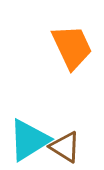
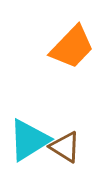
orange trapezoid: rotated 69 degrees clockwise
